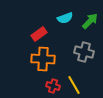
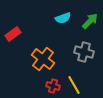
cyan semicircle: moved 2 px left
red rectangle: moved 26 px left
orange cross: rotated 35 degrees clockwise
